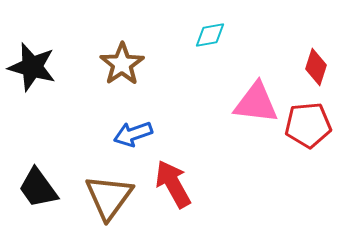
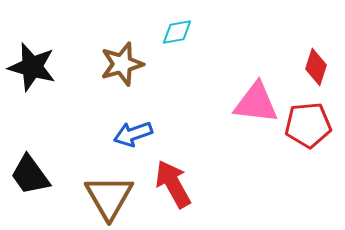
cyan diamond: moved 33 px left, 3 px up
brown star: rotated 18 degrees clockwise
black trapezoid: moved 8 px left, 13 px up
brown triangle: rotated 6 degrees counterclockwise
